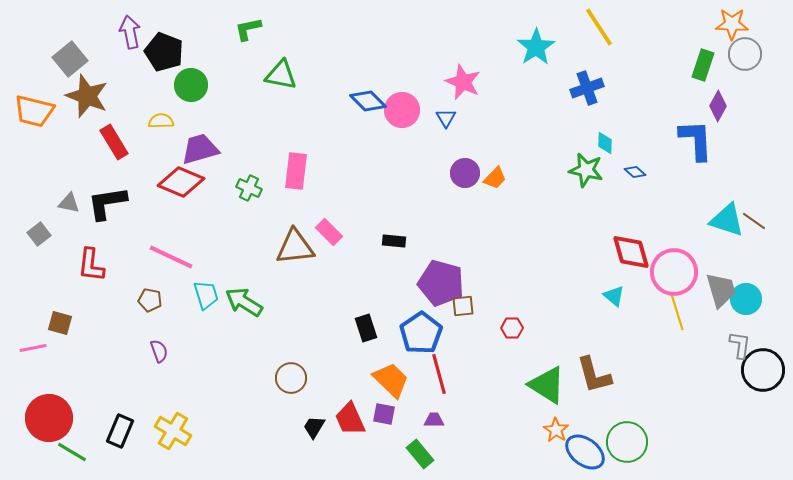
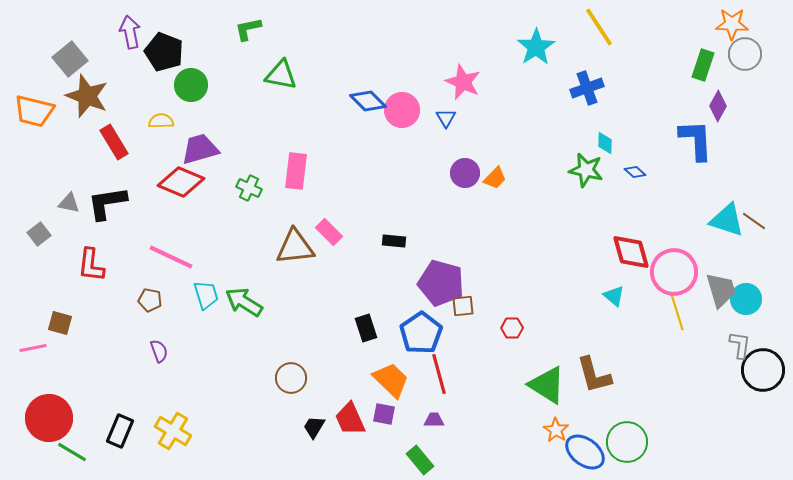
green rectangle at (420, 454): moved 6 px down
